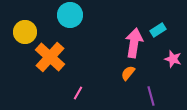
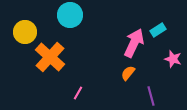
pink arrow: rotated 16 degrees clockwise
